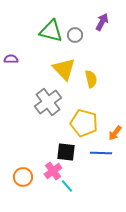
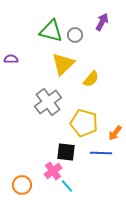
yellow triangle: moved 1 px left, 5 px up; rotated 30 degrees clockwise
yellow semicircle: rotated 54 degrees clockwise
orange circle: moved 1 px left, 8 px down
